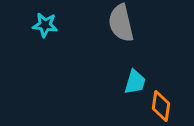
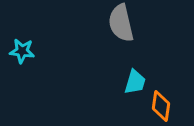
cyan star: moved 23 px left, 26 px down
